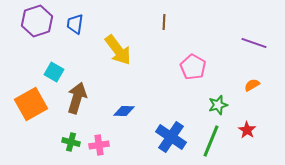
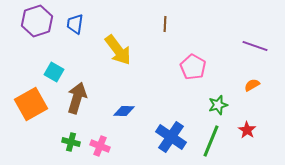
brown line: moved 1 px right, 2 px down
purple line: moved 1 px right, 3 px down
pink cross: moved 1 px right, 1 px down; rotated 30 degrees clockwise
